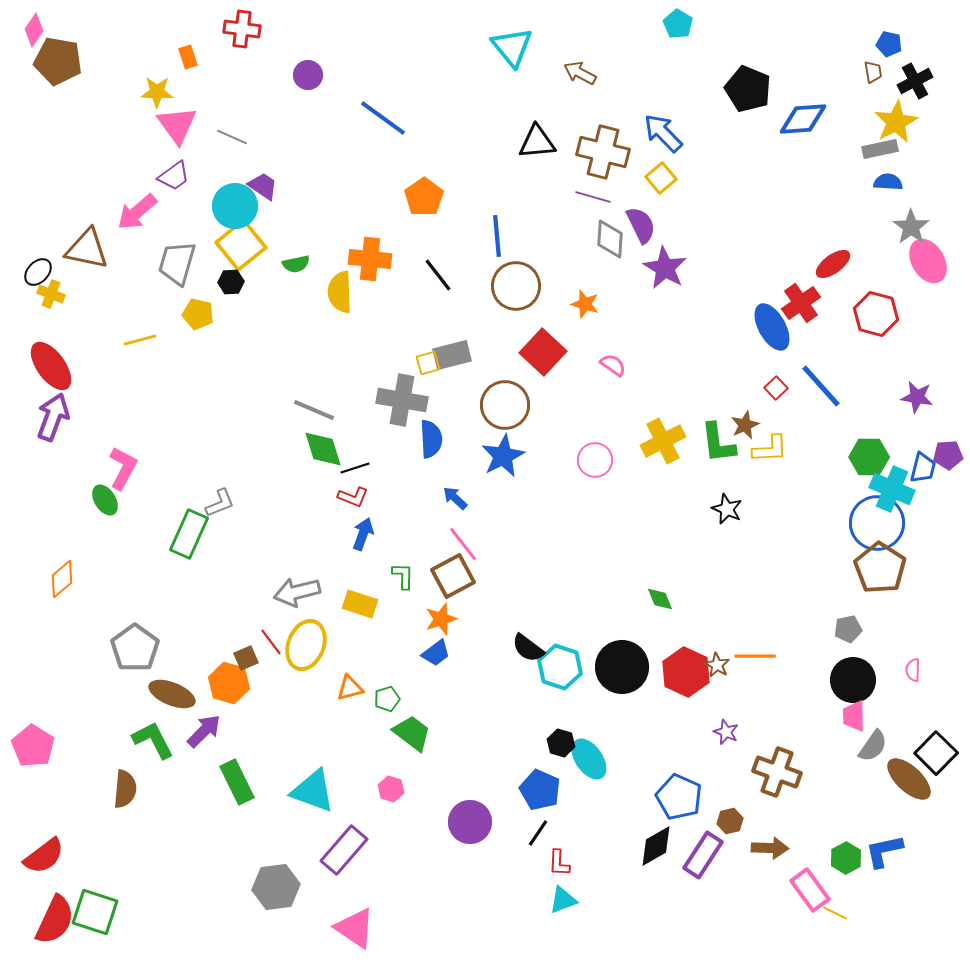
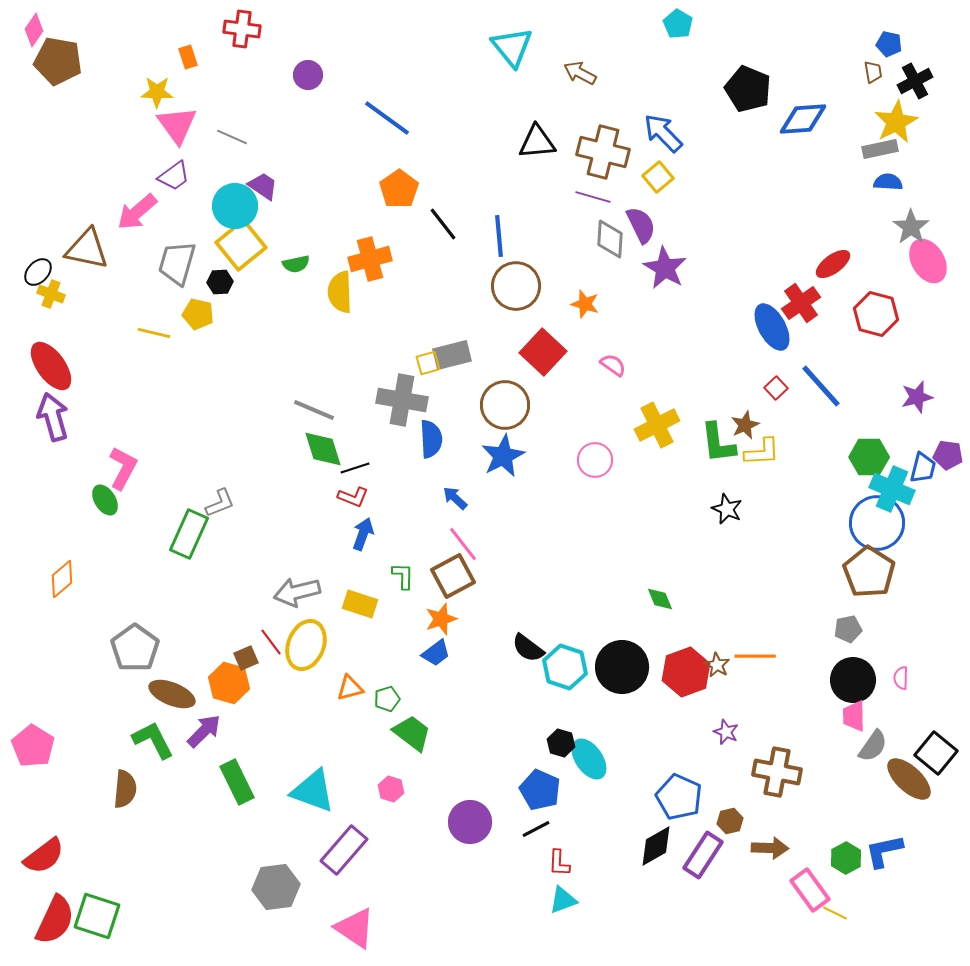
blue line at (383, 118): moved 4 px right
yellow square at (661, 178): moved 3 px left, 1 px up
orange pentagon at (424, 197): moved 25 px left, 8 px up
blue line at (497, 236): moved 2 px right
orange cross at (370, 259): rotated 21 degrees counterclockwise
black line at (438, 275): moved 5 px right, 51 px up
black hexagon at (231, 282): moved 11 px left
yellow line at (140, 340): moved 14 px right, 7 px up; rotated 28 degrees clockwise
purple star at (917, 397): rotated 24 degrees counterclockwise
purple arrow at (53, 417): rotated 36 degrees counterclockwise
yellow cross at (663, 441): moved 6 px left, 16 px up
yellow L-shape at (770, 449): moved 8 px left, 3 px down
purple pentagon at (948, 455): rotated 12 degrees clockwise
brown pentagon at (880, 568): moved 11 px left, 4 px down
cyan hexagon at (560, 667): moved 5 px right
pink semicircle at (913, 670): moved 12 px left, 8 px down
red hexagon at (686, 672): rotated 15 degrees clockwise
black square at (936, 753): rotated 6 degrees counterclockwise
brown cross at (777, 772): rotated 9 degrees counterclockwise
black line at (538, 833): moved 2 px left, 4 px up; rotated 28 degrees clockwise
green square at (95, 912): moved 2 px right, 4 px down
